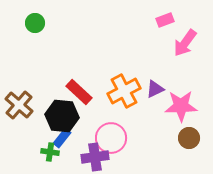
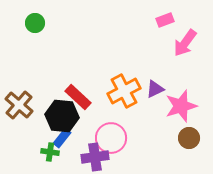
red rectangle: moved 1 px left, 5 px down
pink star: rotated 16 degrees counterclockwise
